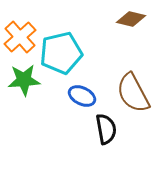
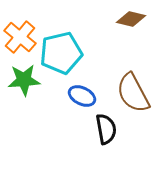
orange cross: rotated 8 degrees counterclockwise
